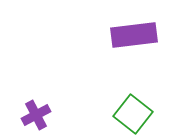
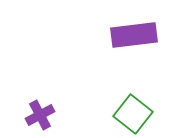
purple cross: moved 4 px right
